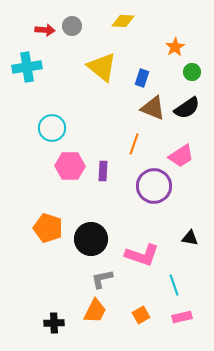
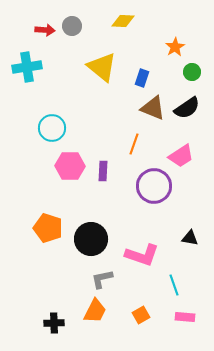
pink rectangle: moved 3 px right; rotated 18 degrees clockwise
